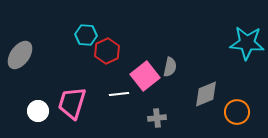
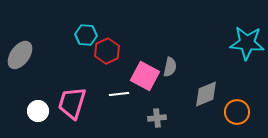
pink square: rotated 24 degrees counterclockwise
